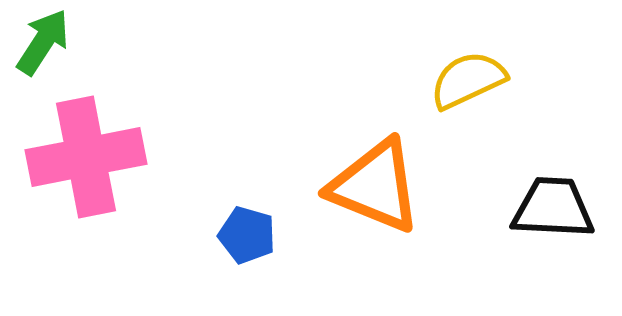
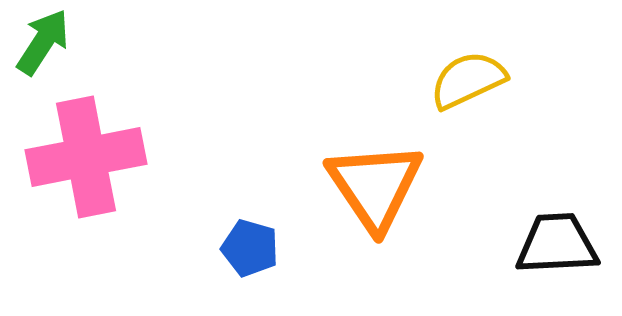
orange triangle: rotated 34 degrees clockwise
black trapezoid: moved 4 px right, 36 px down; rotated 6 degrees counterclockwise
blue pentagon: moved 3 px right, 13 px down
